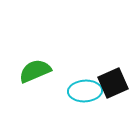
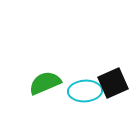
green semicircle: moved 10 px right, 12 px down
